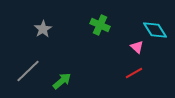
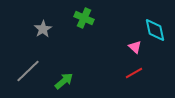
green cross: moved 16 px left, 7 px up
cyan diamond: rotated 20 degrees clockwise
pink triangle: moved 2 px left
green arrow: moved 2 px right
